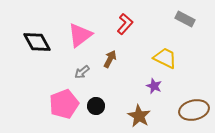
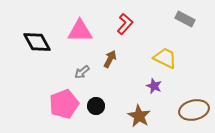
pink triangle: moved 4 px up; rotated 36 degrees clockwise
